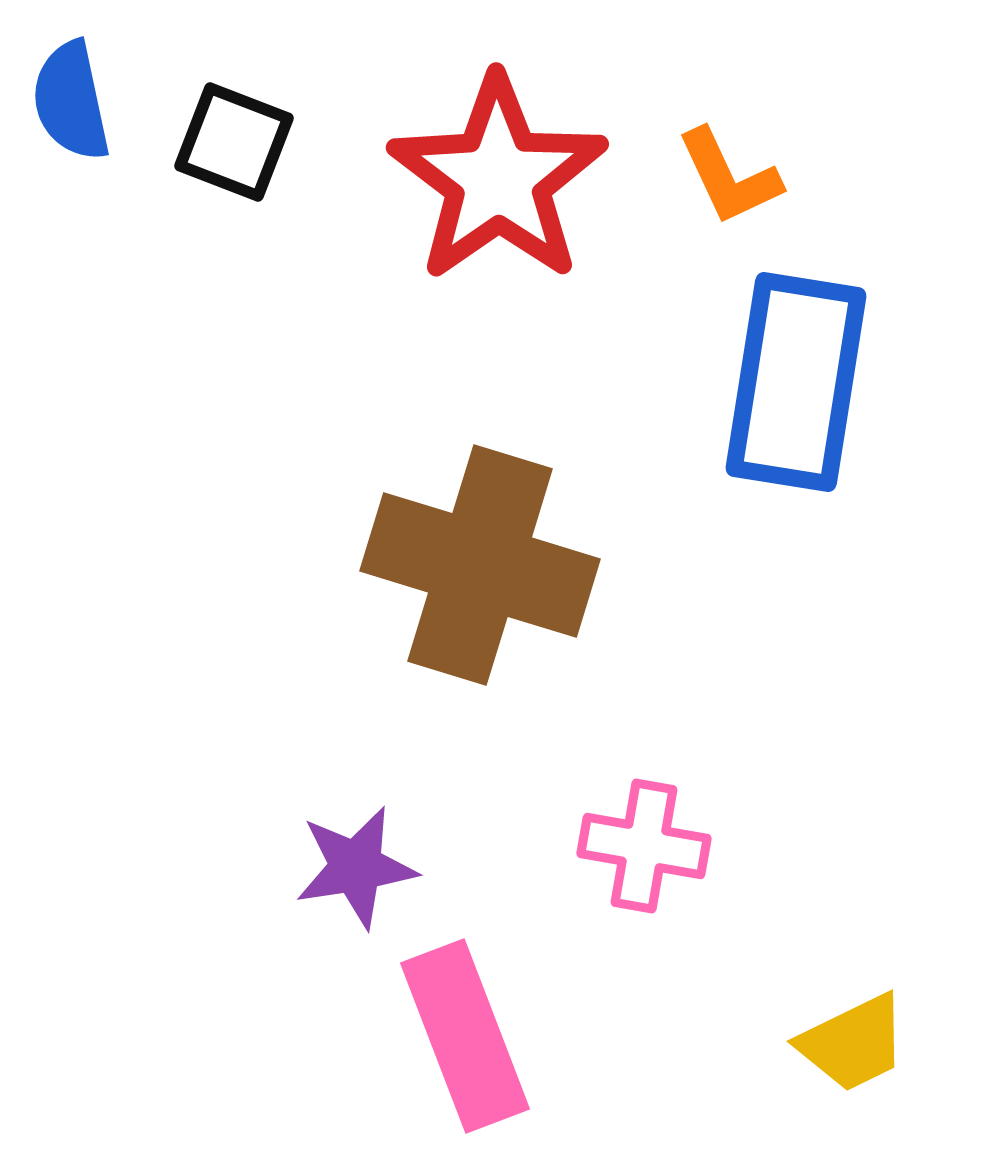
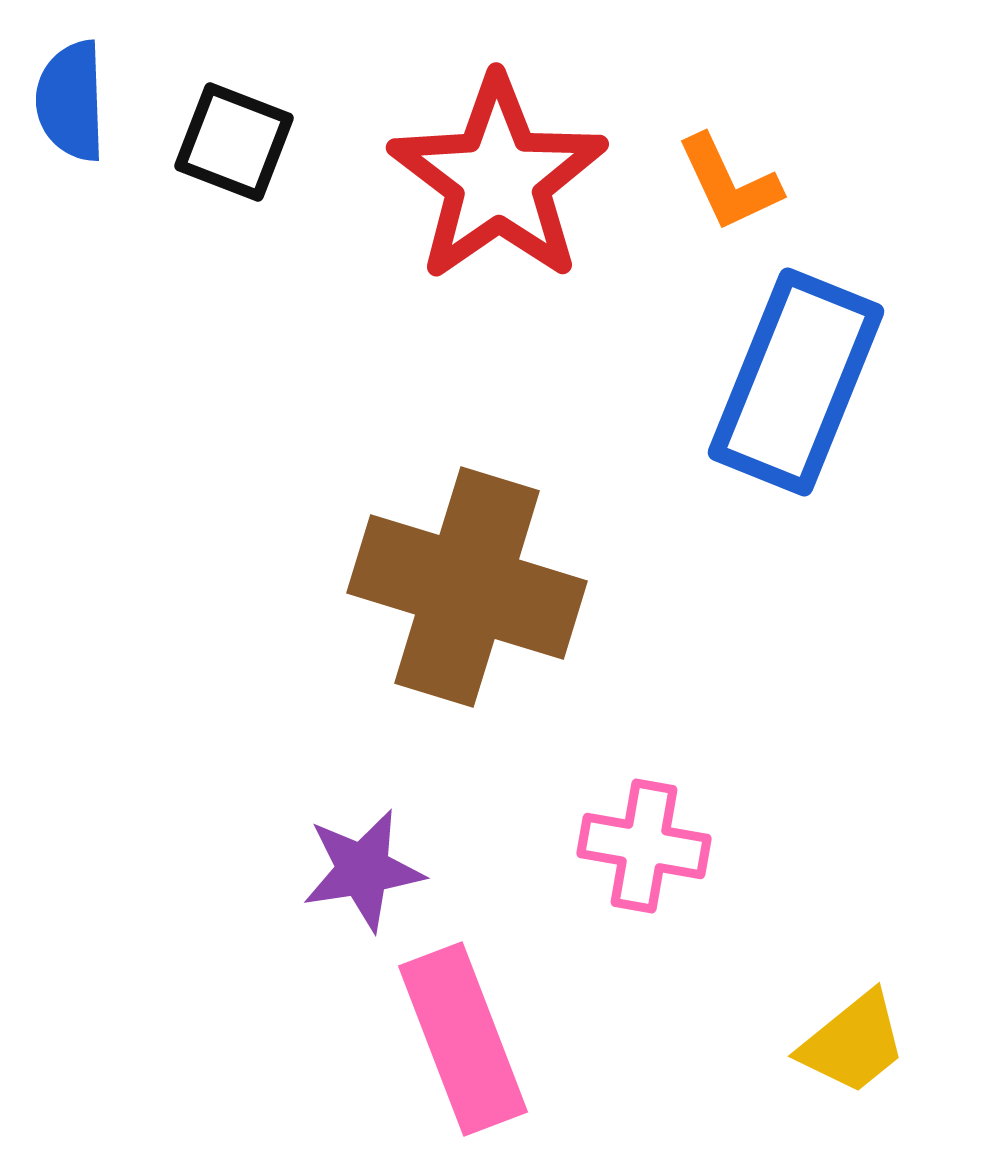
blue semicircle: rotated 10 degrees clockwise
orange L-shape: moved 6 px down
blue rectangle: rotated 13 degrees clockwise
brown cross: moved 13 px left, 22 px down
purple star: moved 7 px right, 3 px down
pink rectangle: moved 2 px left, 3 px down
yellow trapezoid: rotated 13 degrees counterclockwise
